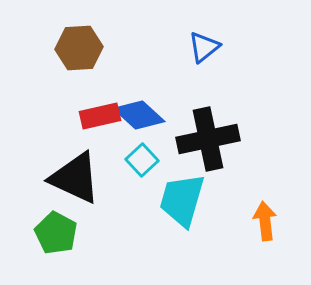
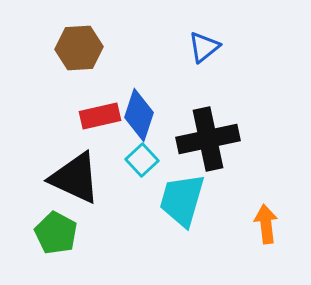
blue diamond: rotated 66 degrees clockwise
orange arrow: moved 1 px right, 3 px down
